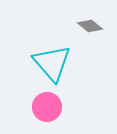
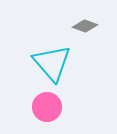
gray diamond: moved 5 px left; rotated 20 degrees counterclockwise
